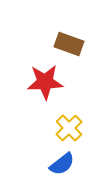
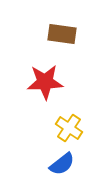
brown rectangle: moved 7 px left, 10 px up; rotated 12 degrees counterclockwise
yellow cross: rotated 12 degrees counterclockwise
